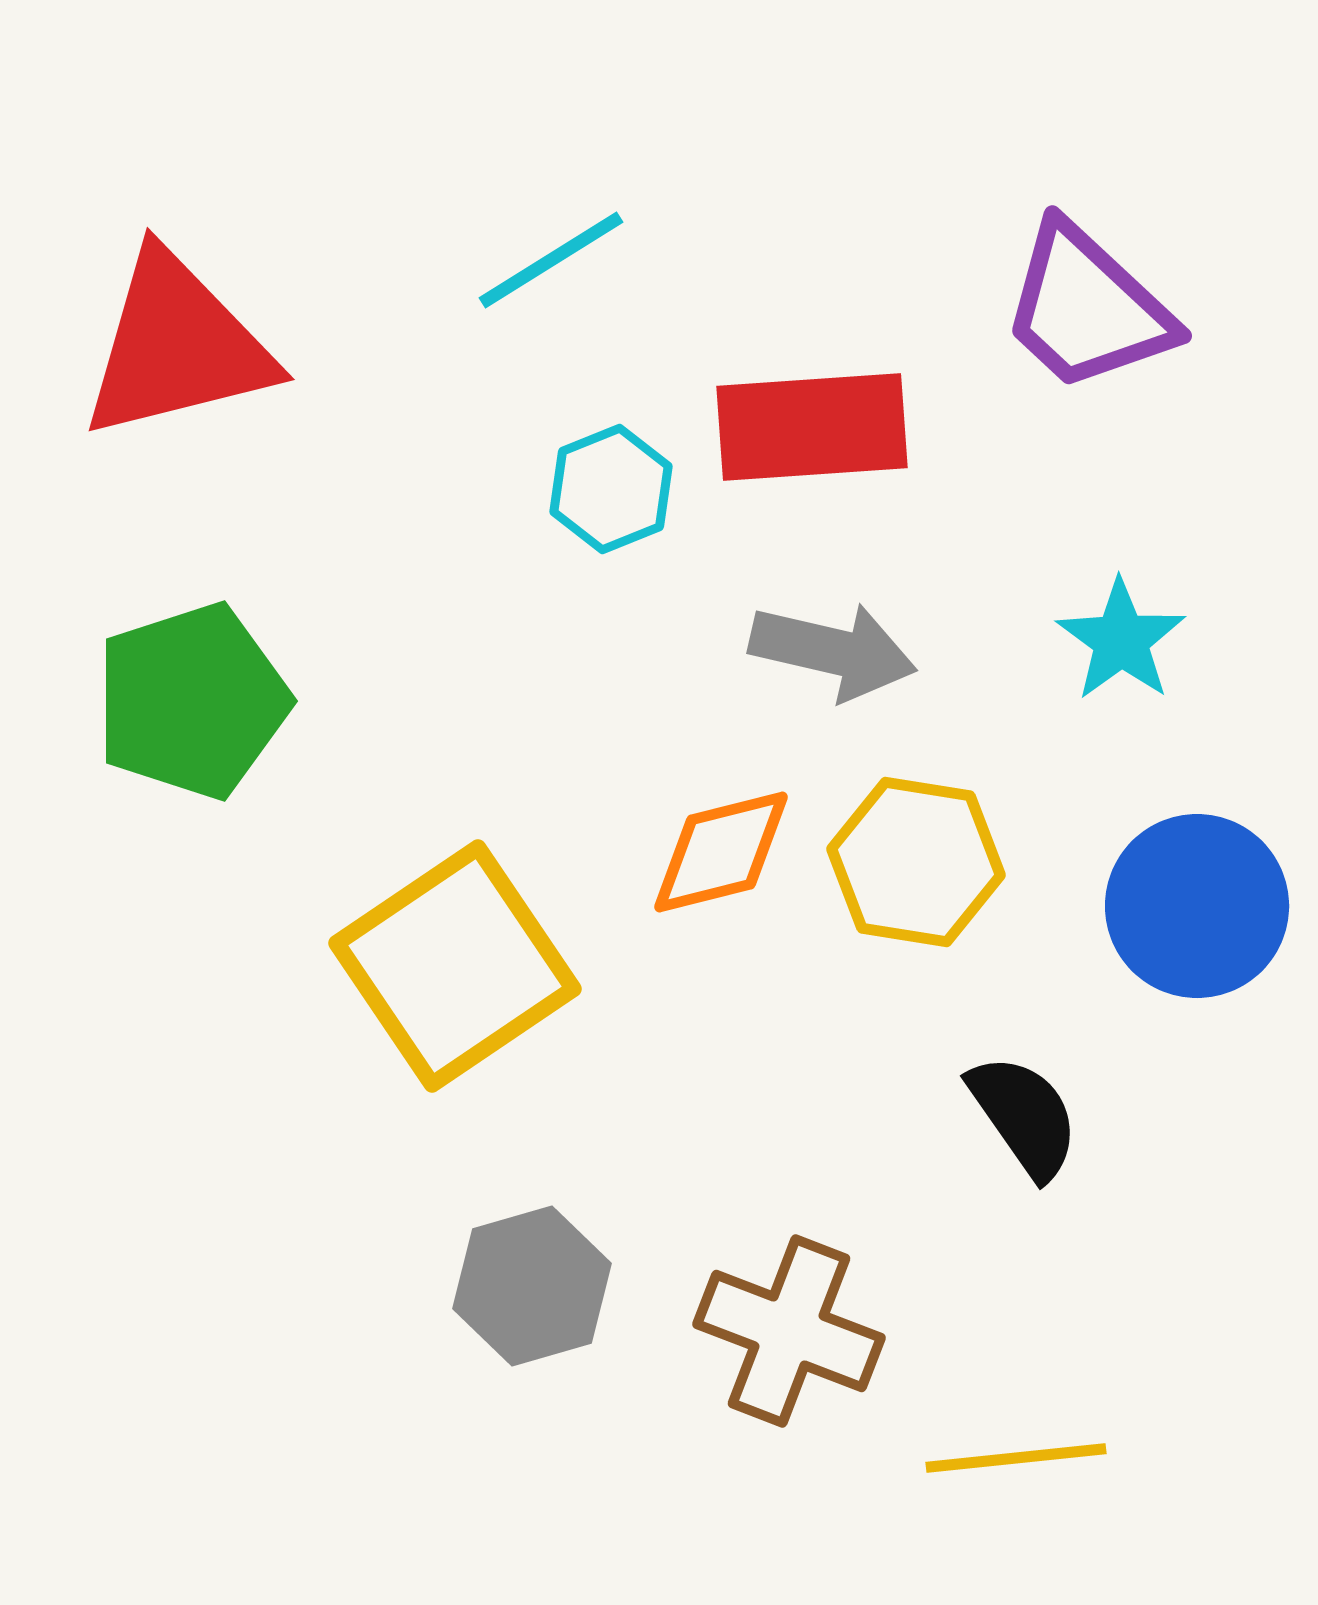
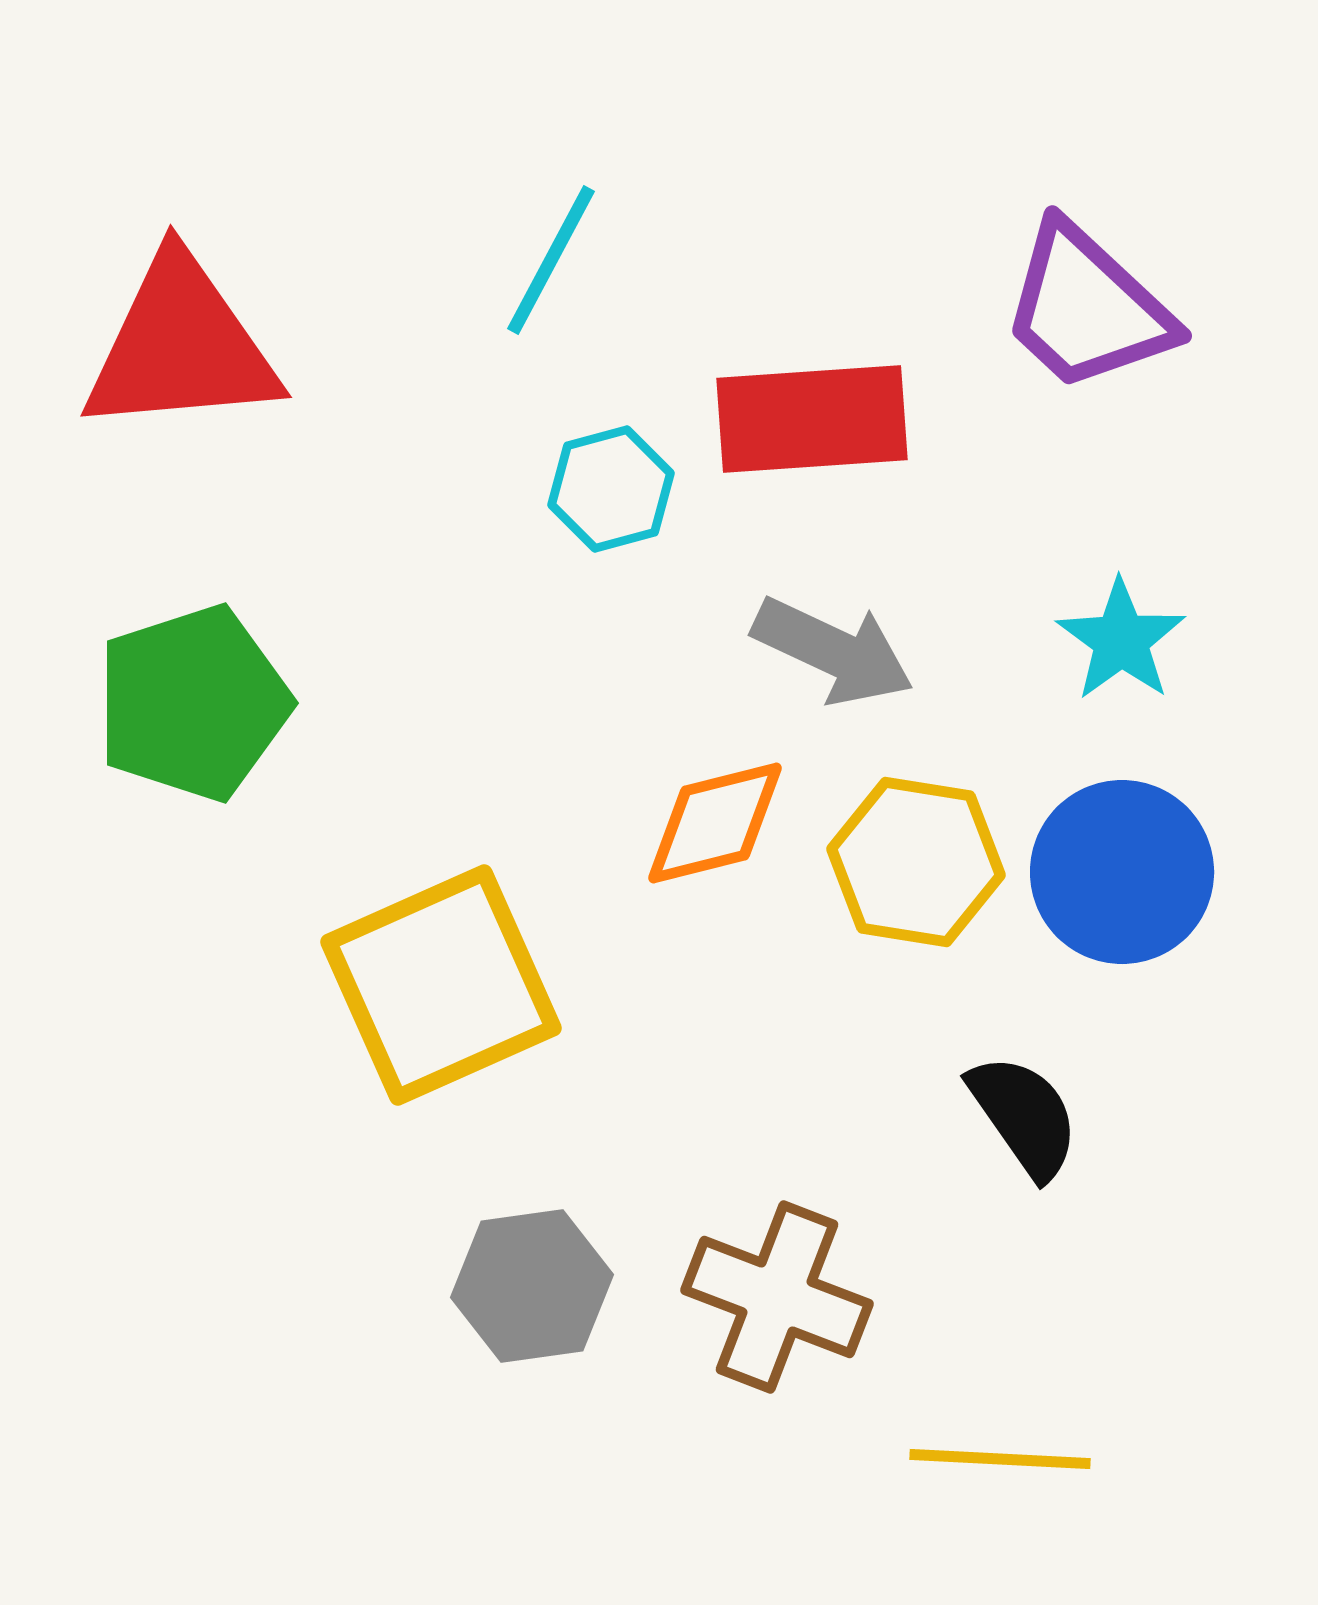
cyan line: rotated 30 degrees counterclockwise
red triangle: moved 4 px right; rotated 9 degrees clockwise
red rectangle: moved 8 px up
cyan hexagon: rotated 7 degrees clockwise
gray arrow: rotated 12 degrees clockwise
green pentagon: moved 1 px right, 2 px down
orange diamond: moved 6 px left, 29 px up
blue circle: moved 75 px left, 34 px up
yellow square: moved 14 px left, 19 px down; rotated 10 degrees clockwise
gray hexagon: rotated 8 degrees clockwise
brown cross: moved 12 px left, 34 px up
yellow line: moved 16 px left, 1 px down; rotated 9 degrees clockwise
